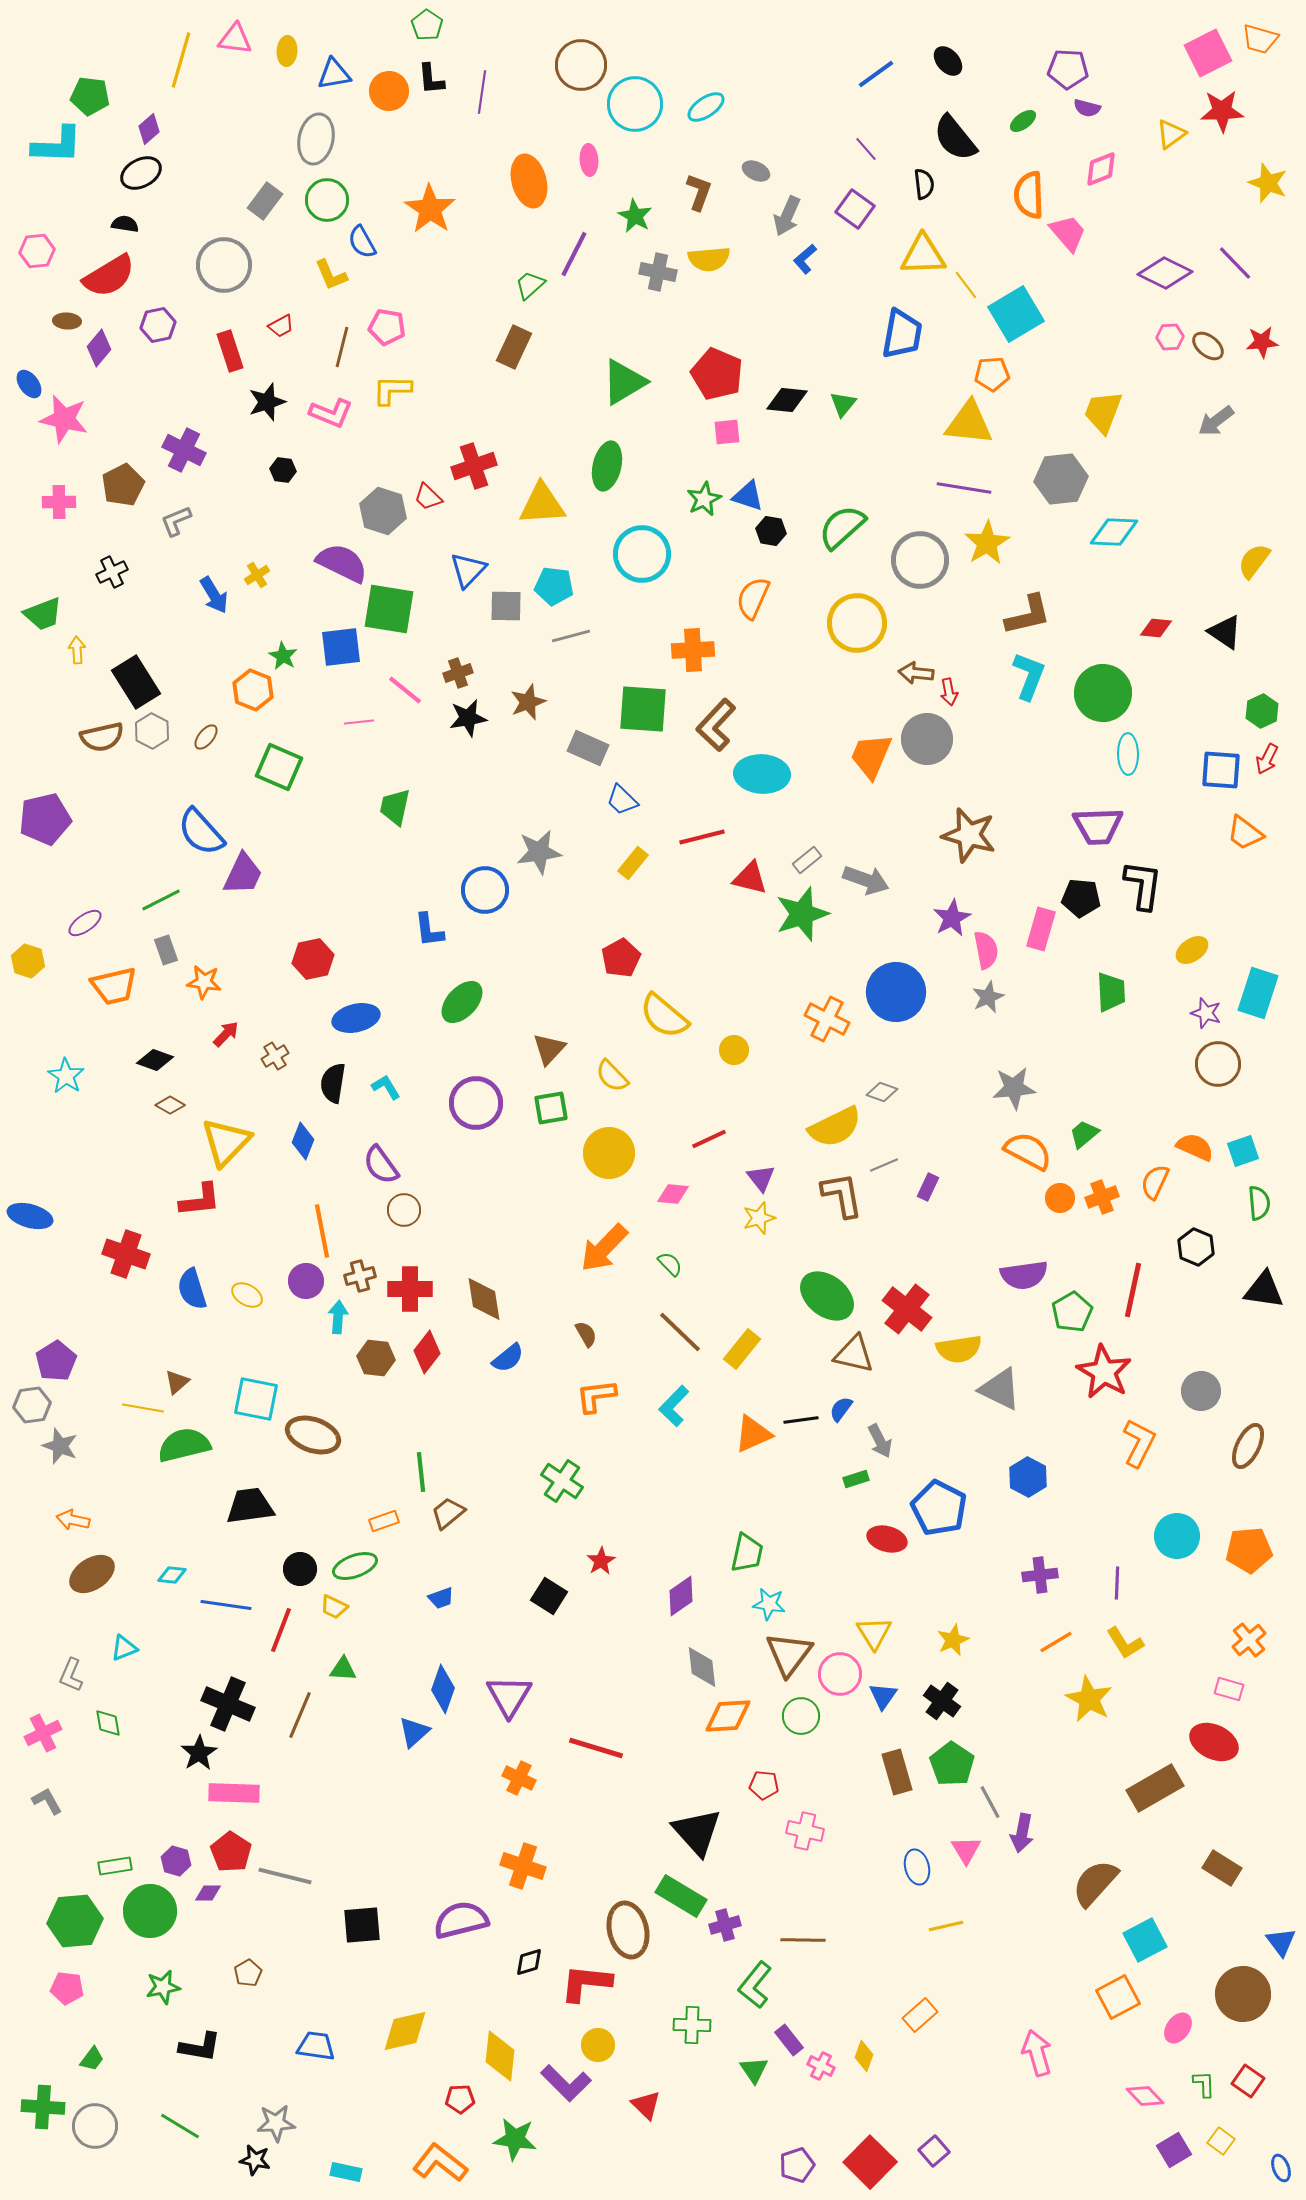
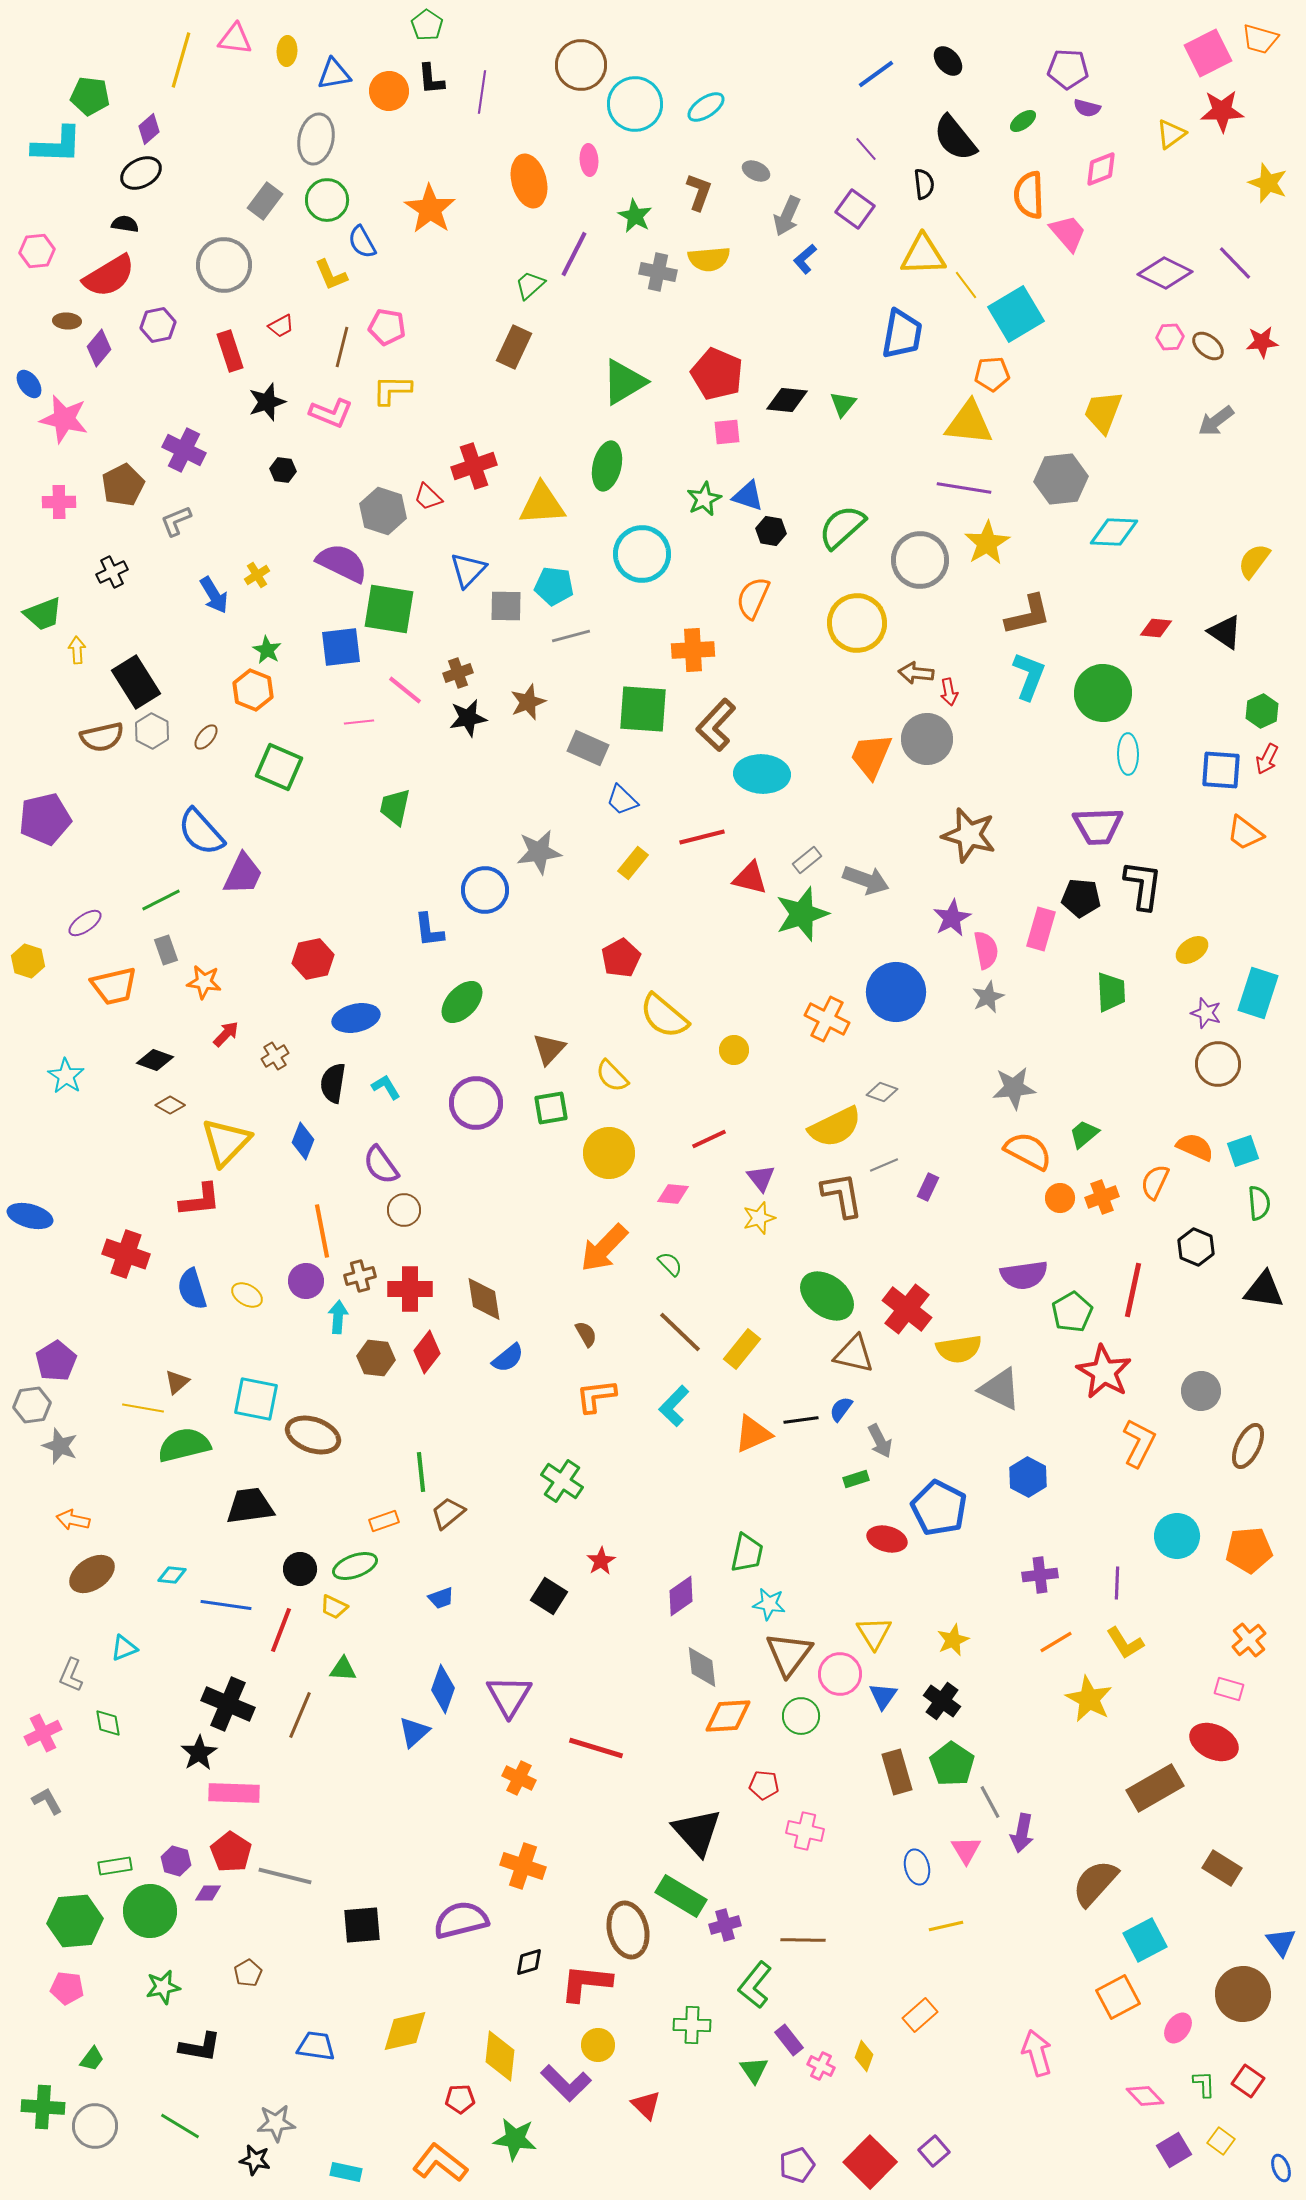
green star at (283, 656): moved 16 px left, 6 px up
